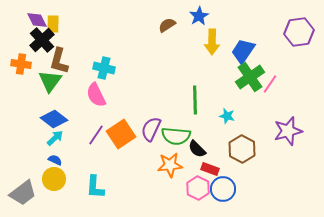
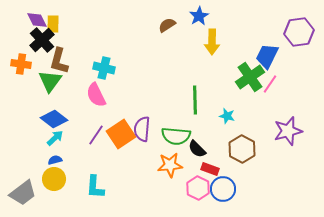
blue trapezoid: moved 24 px right, 5 px down; rotated 8 degrees counterclockwise
purple semicircle: moved 9 px left; rotated 20 degrees counterclockwise
blue semicircle: rotated 40 degrees counterclockwise
